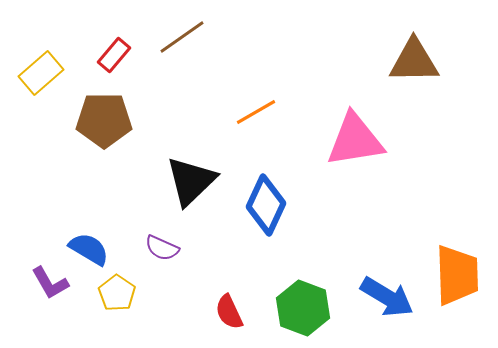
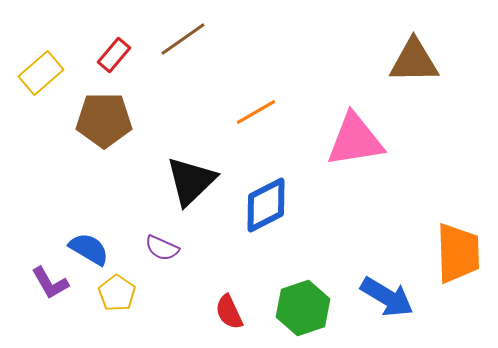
brown line: moved 1 px right, 2 px down
blue diamond: rotated 38 degrees clockwise
orange trapezoid: moved 1 px right, 22 px up
green hexagon: rotated 20 degrees clockwise
